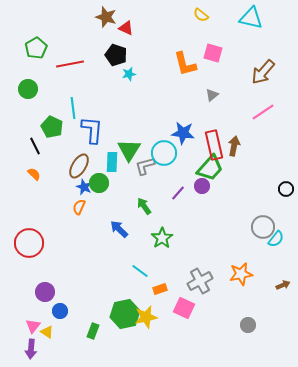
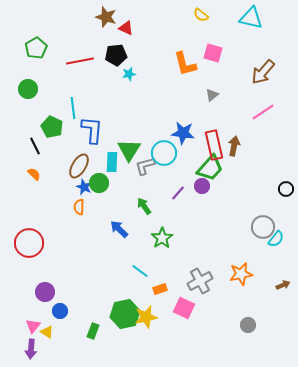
black pentagon at (116, 55): rotated 25 degrees counterclockwise
red line at (70, 64): moved 10 px right, 3 px up
orange semicircle at (79, 207): rotated 21 degrees counterclockwise
